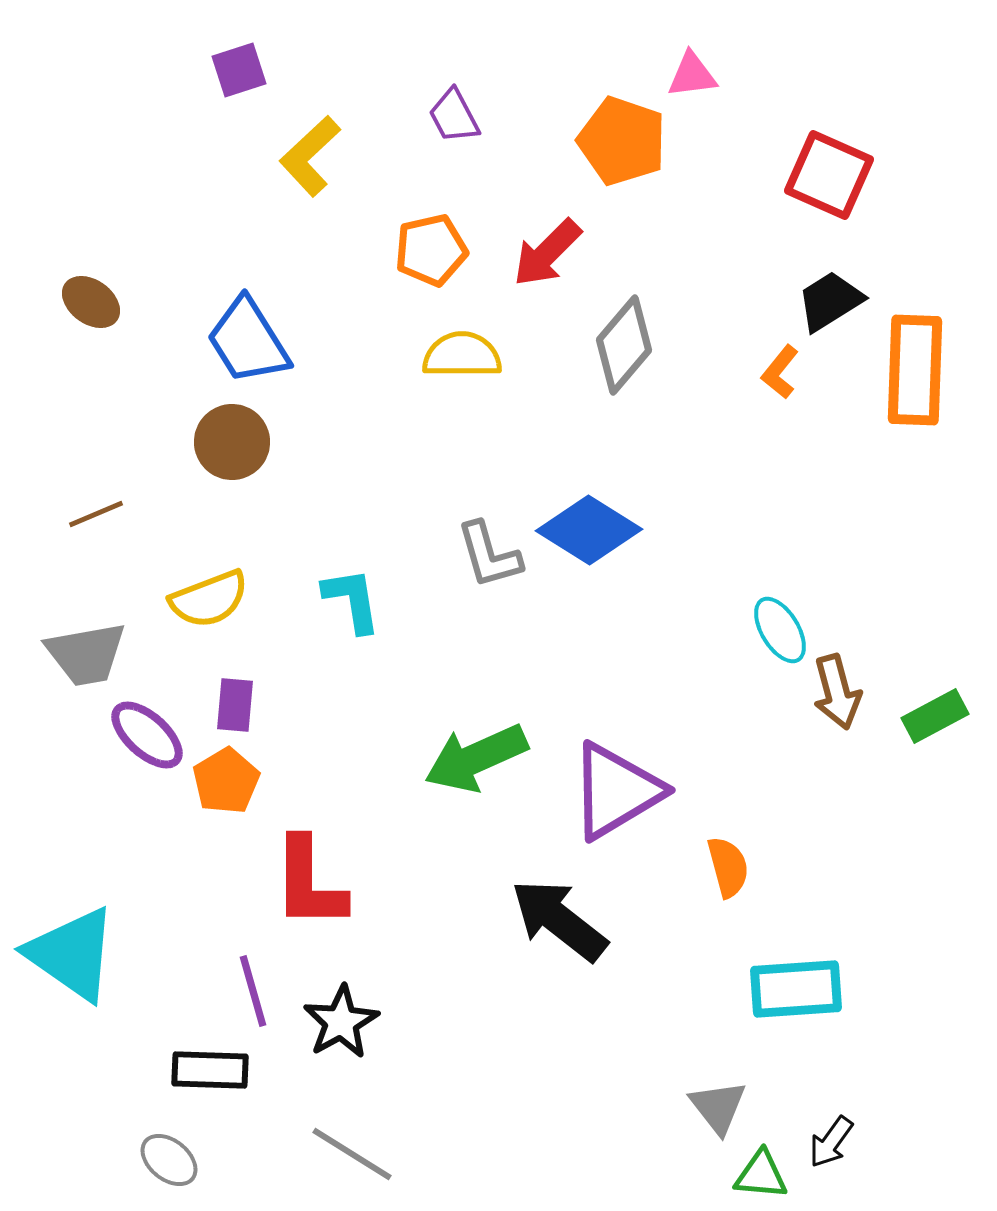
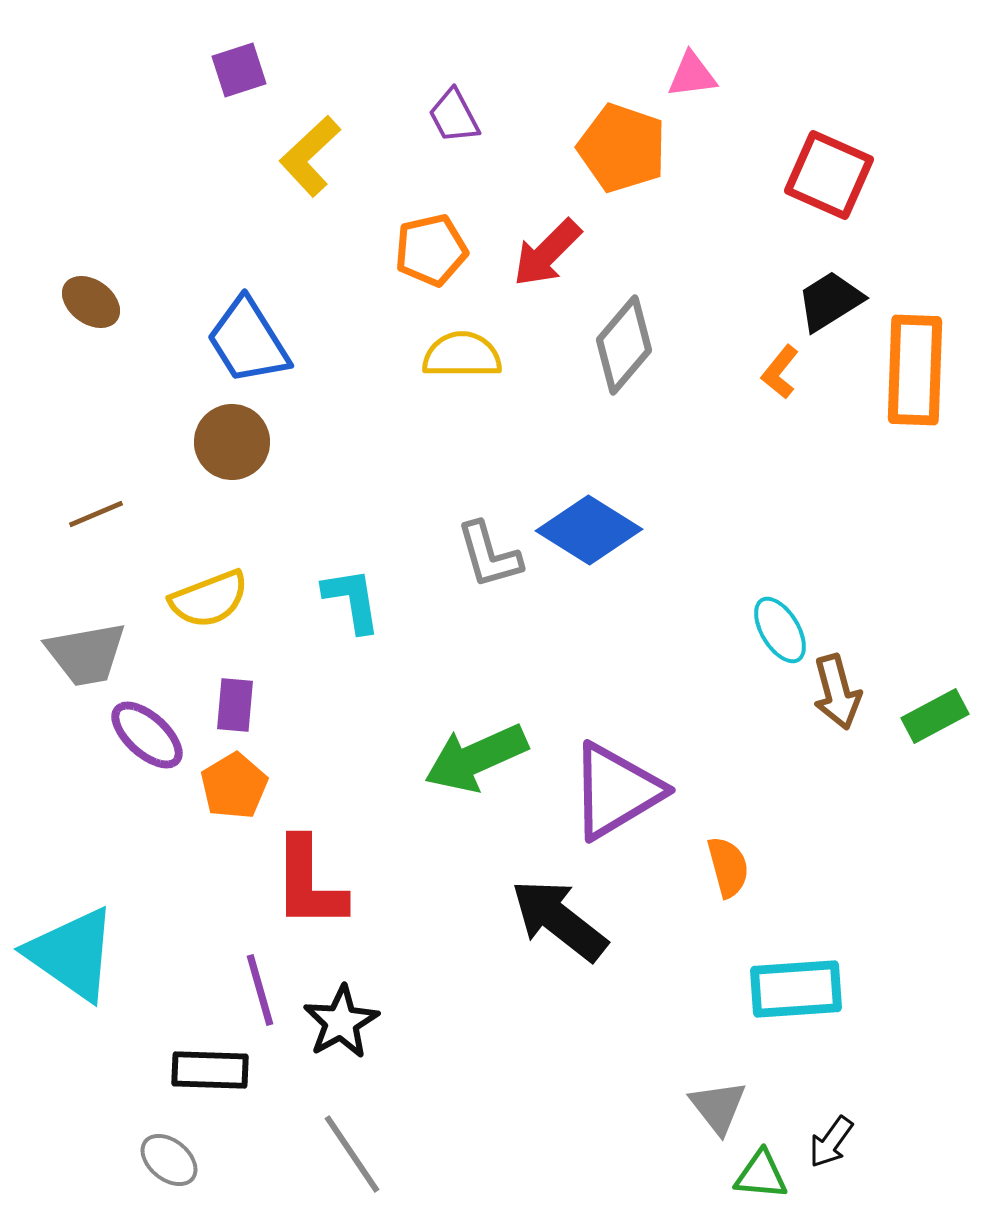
orange pentagon at (622, 141): moved 7 px down
orange pentagon at (226, 781): moved 8 px right, 5 px down
purple line at (253, 991): moved 7 px right, 1 px up
gray line at (352, 1154): rotated 24 degrees clockwise
